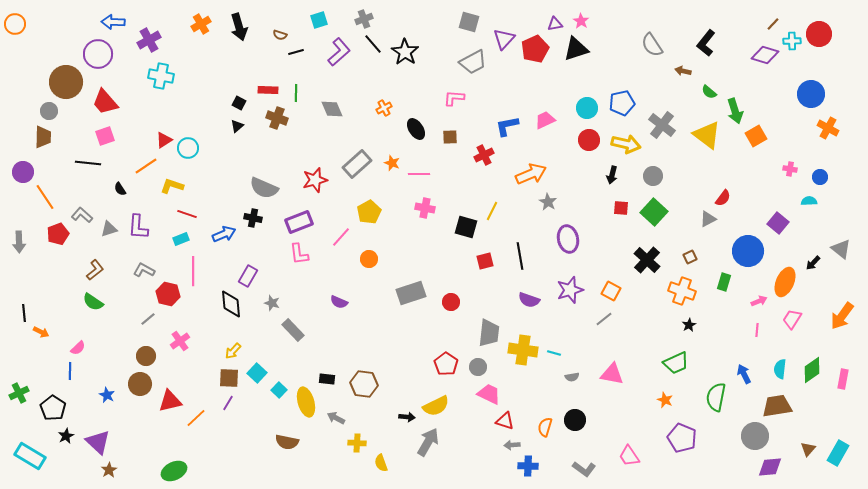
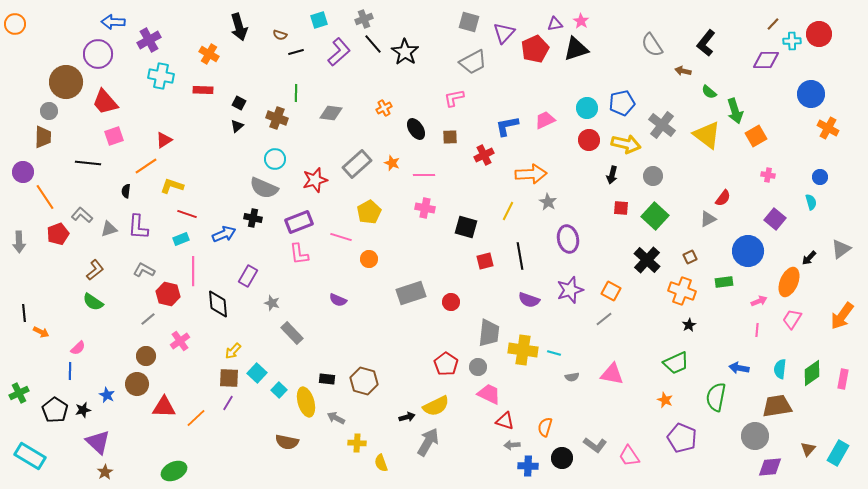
orange cross at (201, 24): moved 8 px right, 30 px down; rotated 30 degrees counterclockwise
purple triangle at (504, 39): moved 6 px up
purple diamond at (765, 55): moved 1 px right, 5 px down; rotated 16 degrees counterclockwise
red rectangle at (268, 90): moved 65 px left
pink L-shape at (454, 98): rotated 15 degrees counterclockwise
gray diamond at (332, 109): moved 1 px left, 4 px down; rotated 60 degrees counterclockwise
pink square at (105, 136): moved 9 px right
cyan circle at (188, 148): moved 87 px right, 11 px down
pink cross at (790, 169): moved 22 px left, 6 px down
pink line at (419, 174): moved 5 px right, 1 px down
orange arrow at (531, 174): rotated 20 degrees clockwise
black semicircle at (120, 189): moved 6 px right, 2 px down; rotated 40 degrees clockwise
cyan semicircle at (809, 201): moved 2 px right, 1 px down; rotated 77 degrees clockwise
yellow line at (492, 211): moved 16 px right
green square at (654, 212): moved 1 px right, 4 px down
purple square at (778, 223): moved 3 px left, 4 px up
pink line at (341, 237): rotated 65 degrees clockwise
gray triangle at (841, 249): rotated 45 degrees clockwise
black arrow at (813, 263): moved 4 px left, 5 px up
green rectangle at (724, 282): rotated 66 degrees clockwise
orange ellipse at (785, 282): moved 4 px right
purple semicircle at (339, 302): moved 1 px left, 2 px up
black diamond at (231, 304): moved 13 px left
gray rectangle at (293, 330): moved 1 px left, 3 px down
green diamond at (812, 370): moved 3 px down
blue arrow at (744, 374): moved 5 px left, 6 px up; rotated 54 degrees counterclockwise
brown circle at (140, 384): moved 3 px left
brown hexagon at (364, 384): moved 3 px up; rotated 8 degrees clockwise
red triangle at (170, 401): moved 6 px left, 6 px down; rotated 15 degrees clockwise
black pentagon at (53, 408): moved 2 px right, 2 px down
black arrow at (407, 417): rotated 21 degrees counterclockwise
black circle at (575, 420): moved 13 px left, 38 px down
black star at (66, 436): moved 17 px right, 26 px up; rotated 14 degrees clockwise
gray L-shape at (584, 469): moved 11 px right, 24 px up
brown star at (109, 470): moved 4 px left, 2 px down
